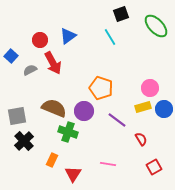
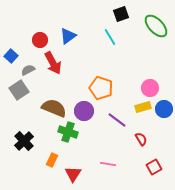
gray semicircle: moved 2 px left
gray square: moved 2 px right, 26 px up; rotated 24 degrees counterclockwise
